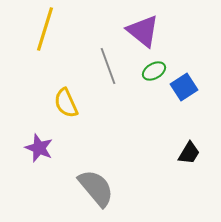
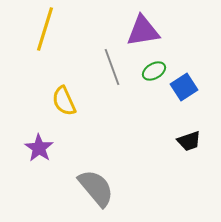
purple triangle: rotated 48 degrees counterclockwise
gray line: moved 4 px right, 1 px down
yellow semicircle: moved 2 px left, 2 px up
purple star: rotated 12 degrees clockwise
black trapezoid: moved 12 px up; rotated 40 degrees clockwise
